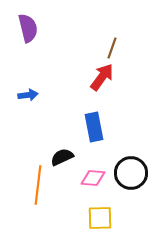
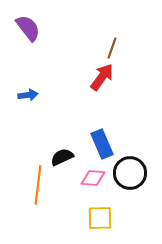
purple semicircle: rotated 24 degrees counterclockwise
blue rectangle: moved 8 px right, 17 px down; rotated 12 degrees counterclockwise
black circle: moved 1 px left
